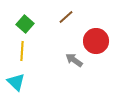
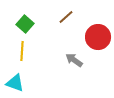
red circle: moved 2 px right, 4 px up
cyan triangle: moved 1 px left, 1 px down; rotated 24 degrees counterclockwise
